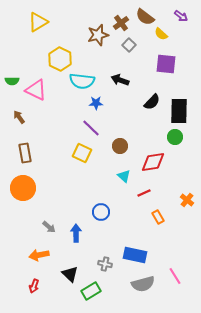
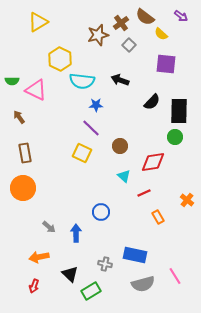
blue star: moved 2 px down
orange arrow: moved 2 px down
